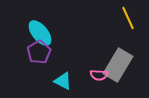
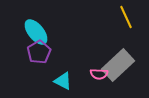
yellow line: moved 2 px left, 1 px up
cyan ellipse: moved 4 px left, 1 px up
gray rectangle: rotated 16 degrees clockwise
pink semicircle: moved 1 px up
